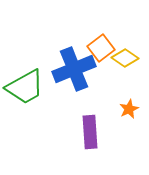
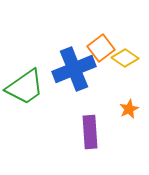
green trapezoid: rotated 6 degrees counterclockwise
